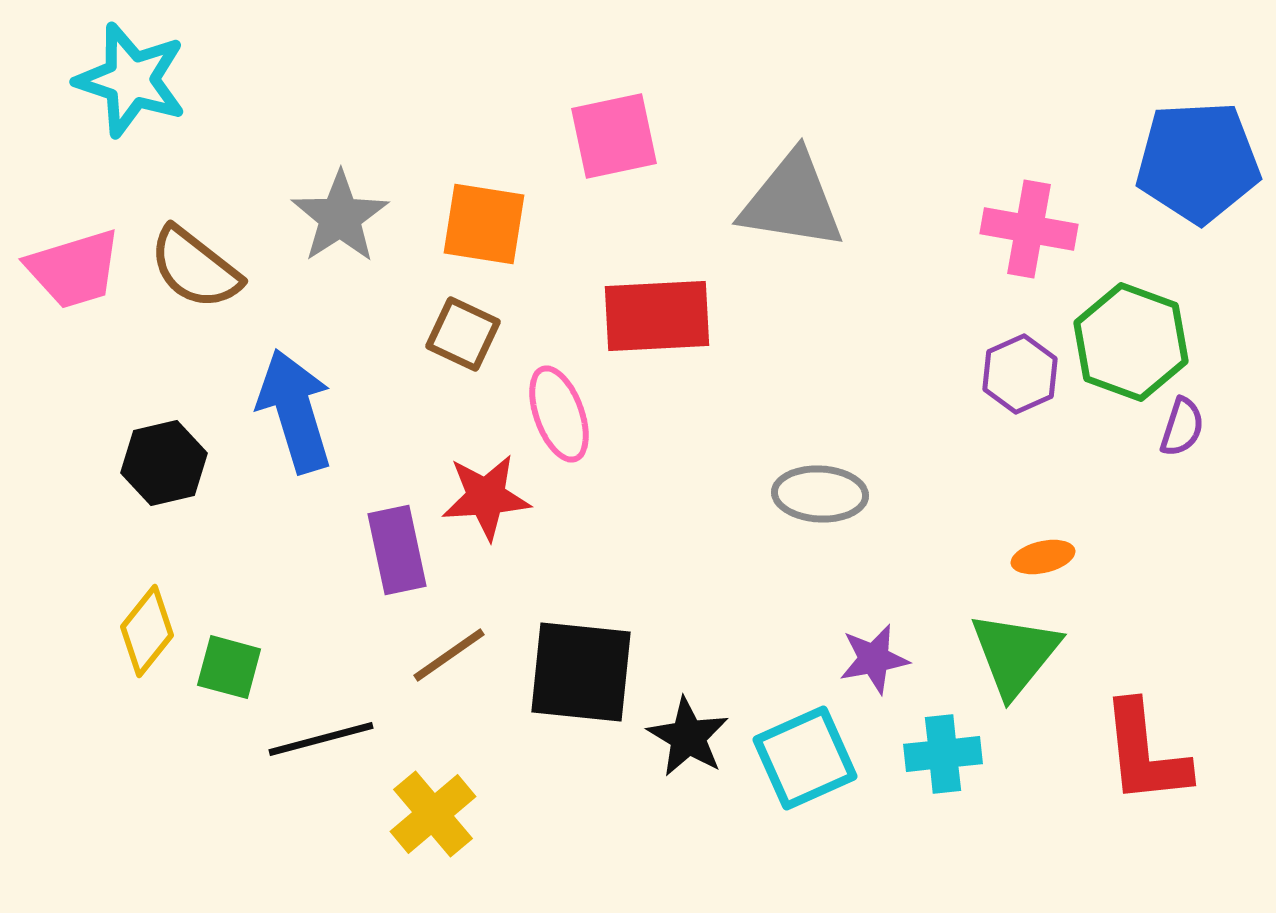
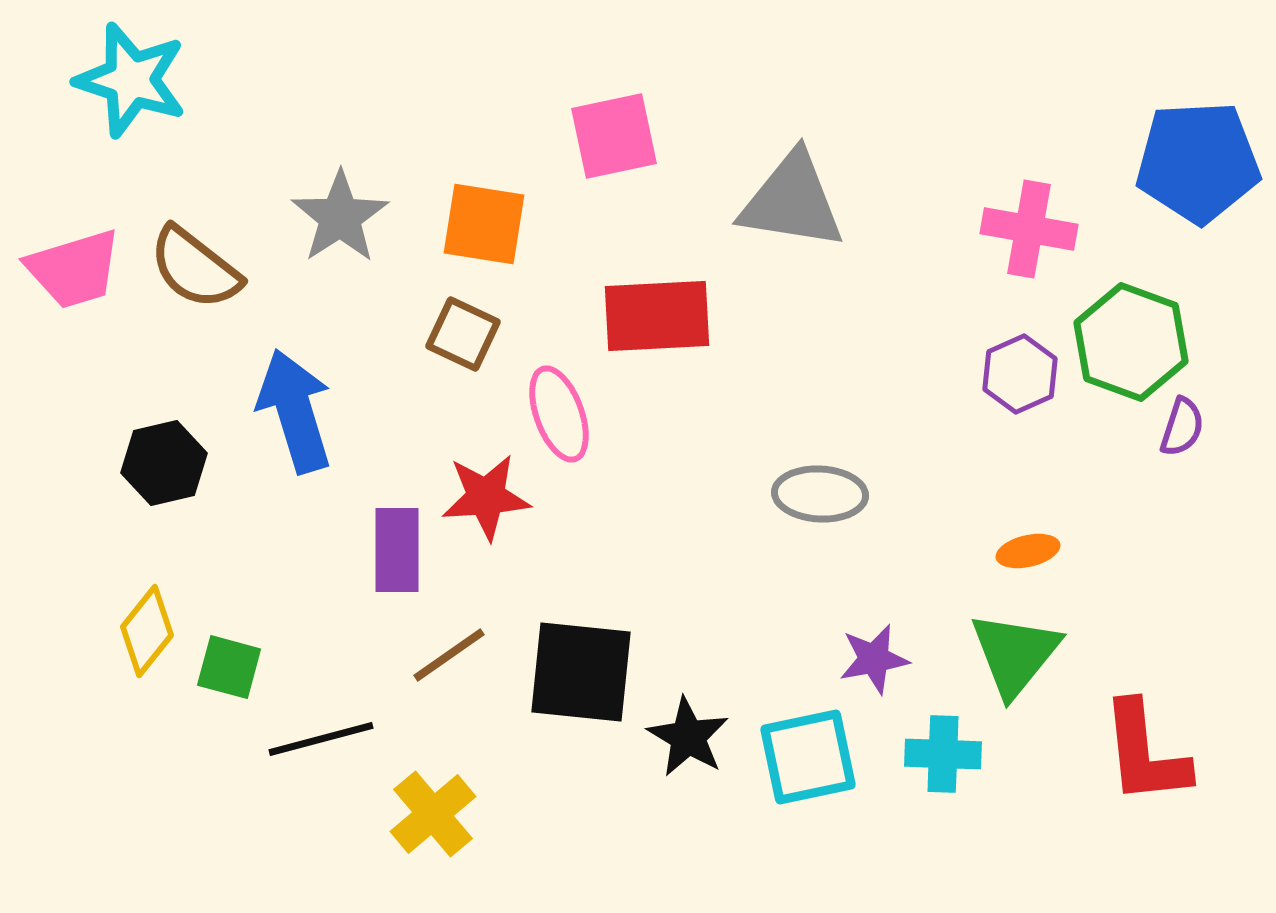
purple rectangle: rotated 12 degrees clockwise
orange ellipse: moved 15 px left, 6 px up
cyan cross: rotated 8 degrees clockwise
cyan square: moved 3 px right, 1 px up; rotated 12 degrees clockwise
